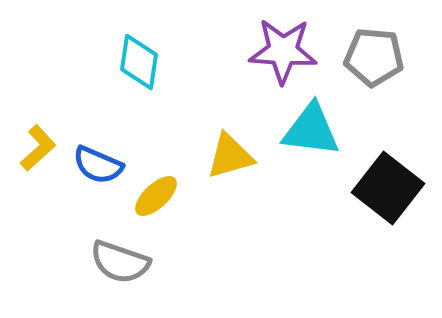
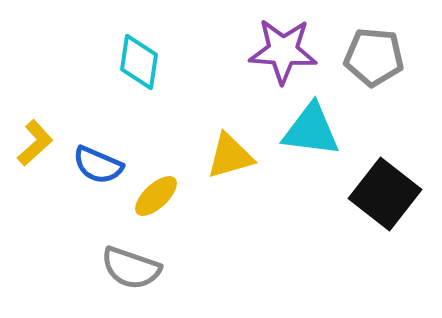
yellow L-shape: moved 3 px left, 5 px up
black square: moved 3 px left, 6 px down
gray semicircle: moved 11 px right, 6 px down
